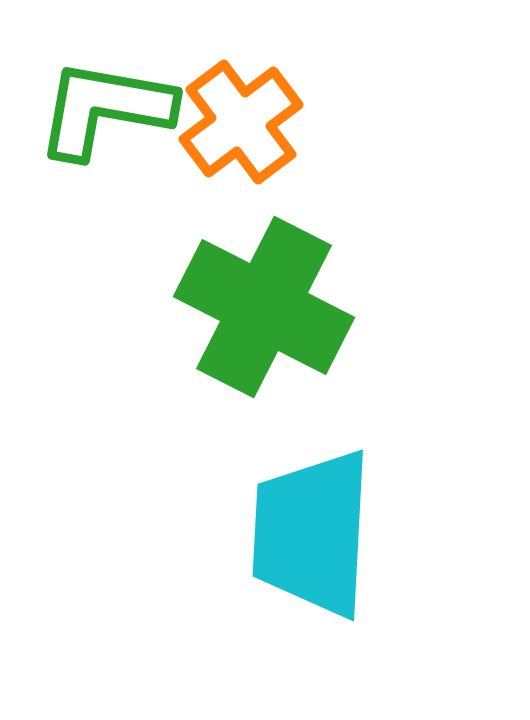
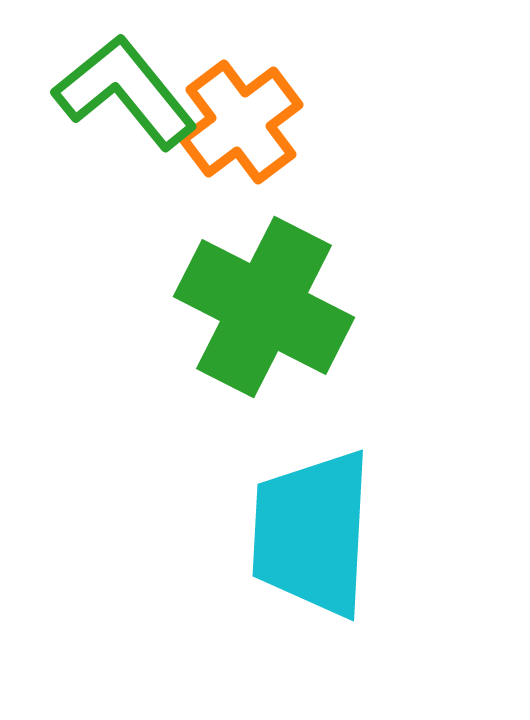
green L-shape: moved 20 px right, 17 px up; rotated 41 degrees clockwise
